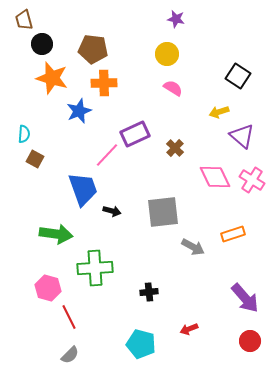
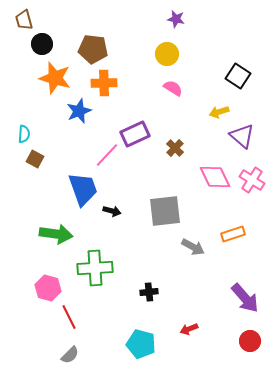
orange star: moved 3 px right
gray square: moved 2 px right, 1 px up
